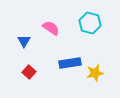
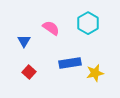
cyan hexagon: moved 2 px left; rotated 15 degrees clockwise
